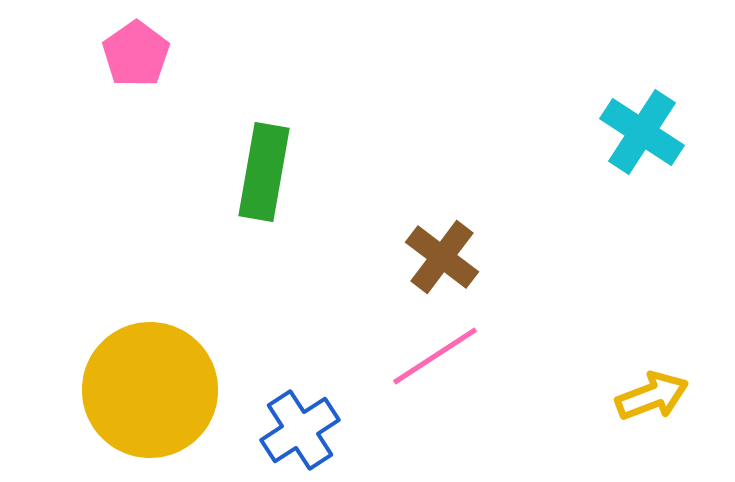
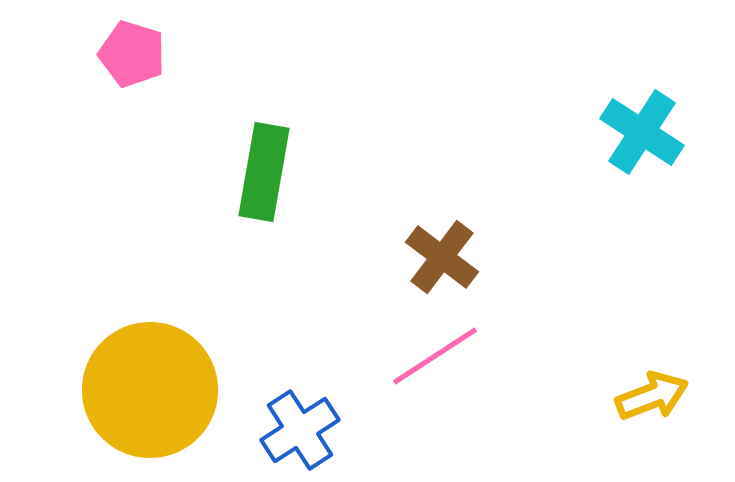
pink pentagon: moved 4 px left; rotated 20 degrees counterclockwise
